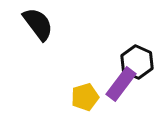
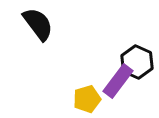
purple rectangle: moved 3 px left, 3 px up
yellow pentagon: moved 2 px right, 2 px down
